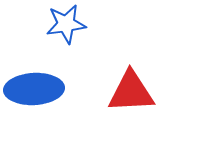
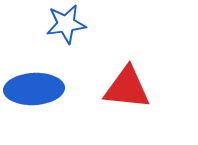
red triangle: moved 4 px left, 4 px up; rotated 9 degrees clockwise
